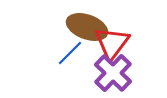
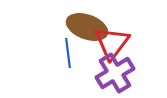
blue line: moved 2 px left; rotated 52 degrees counterclockwise
purple cross: moved 2 px right; rotated 15 degrees clockwise
